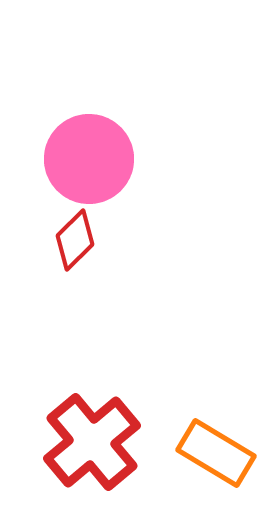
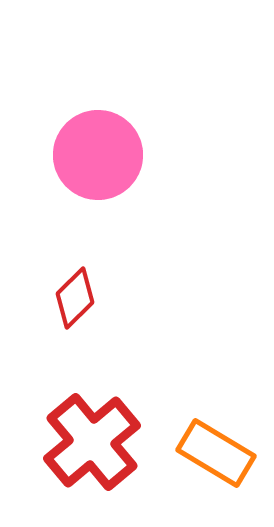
pink circle: moved 9 px right, 4 px up
red diamond: moved 58 px down
